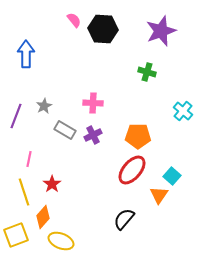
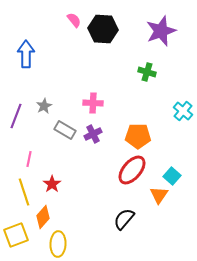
purple cross: moved 1 px up
yellow ellipse: moved 3 px left, 3 px down; rotated 70 degrees clockwise
